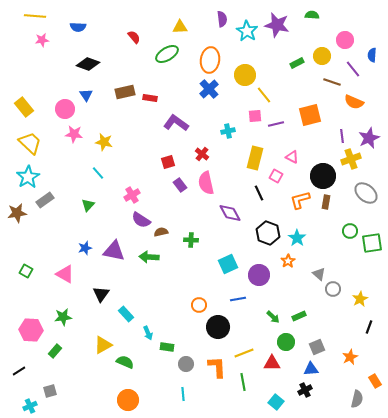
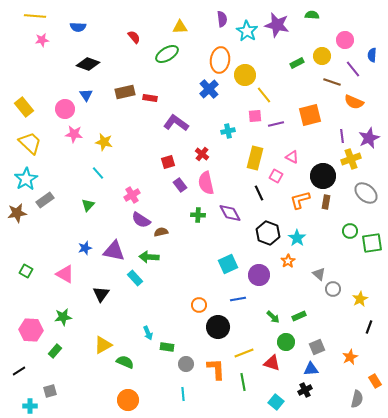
orange ellipse at (210, 60): moved 10 px right
cyan star at (28, 177): moved 2 px left, 2 px down
green cross at (191, 240): moved 7 px right, 25 px up
cyan rectangle at (126, 314): moved 9 px right, 36 px up
red triangle at (272, 363): rotated 18 degrees clockwise
orange L-shape at (217, 367): moved 1 px left, 2 px down
cyan cross at (30, 406): rotated 24 degrees clockwise
